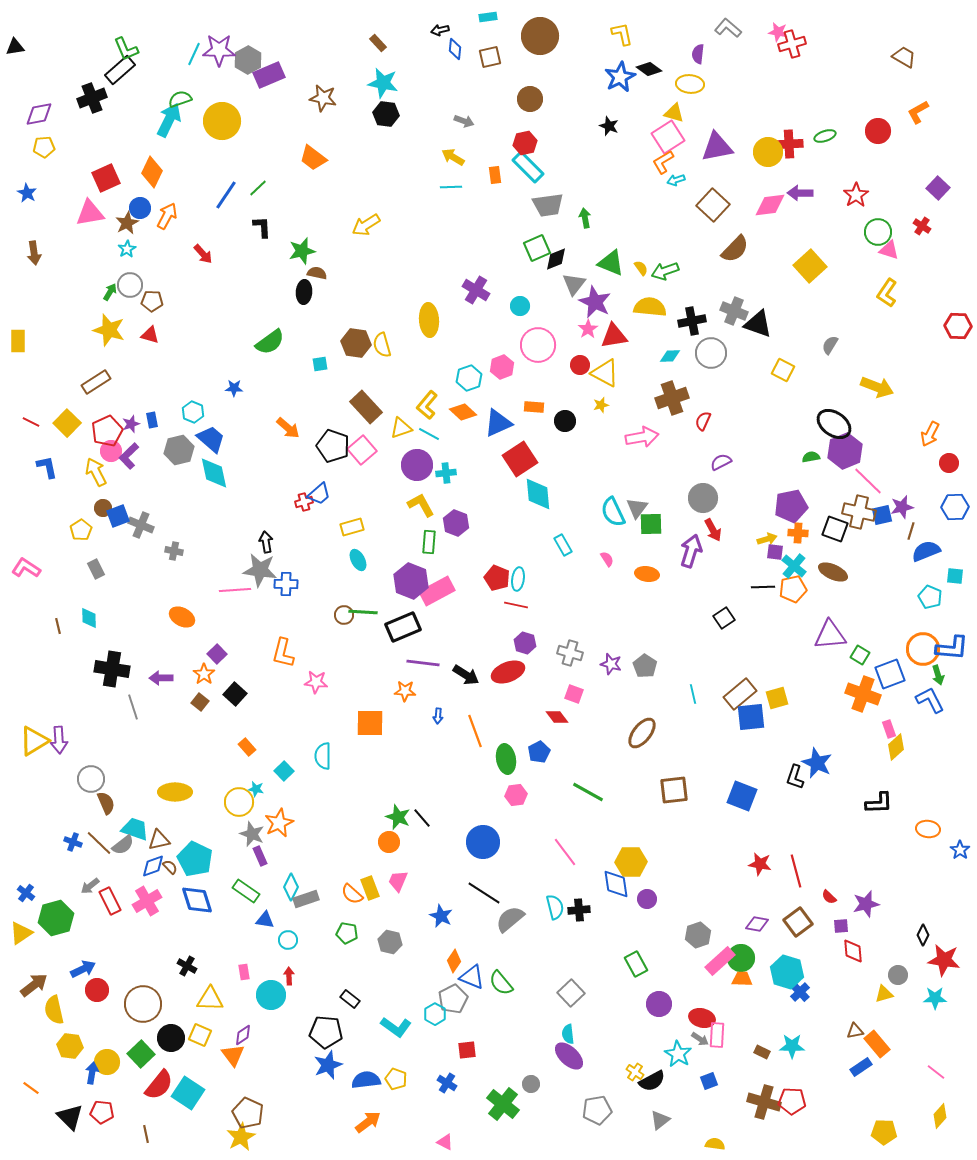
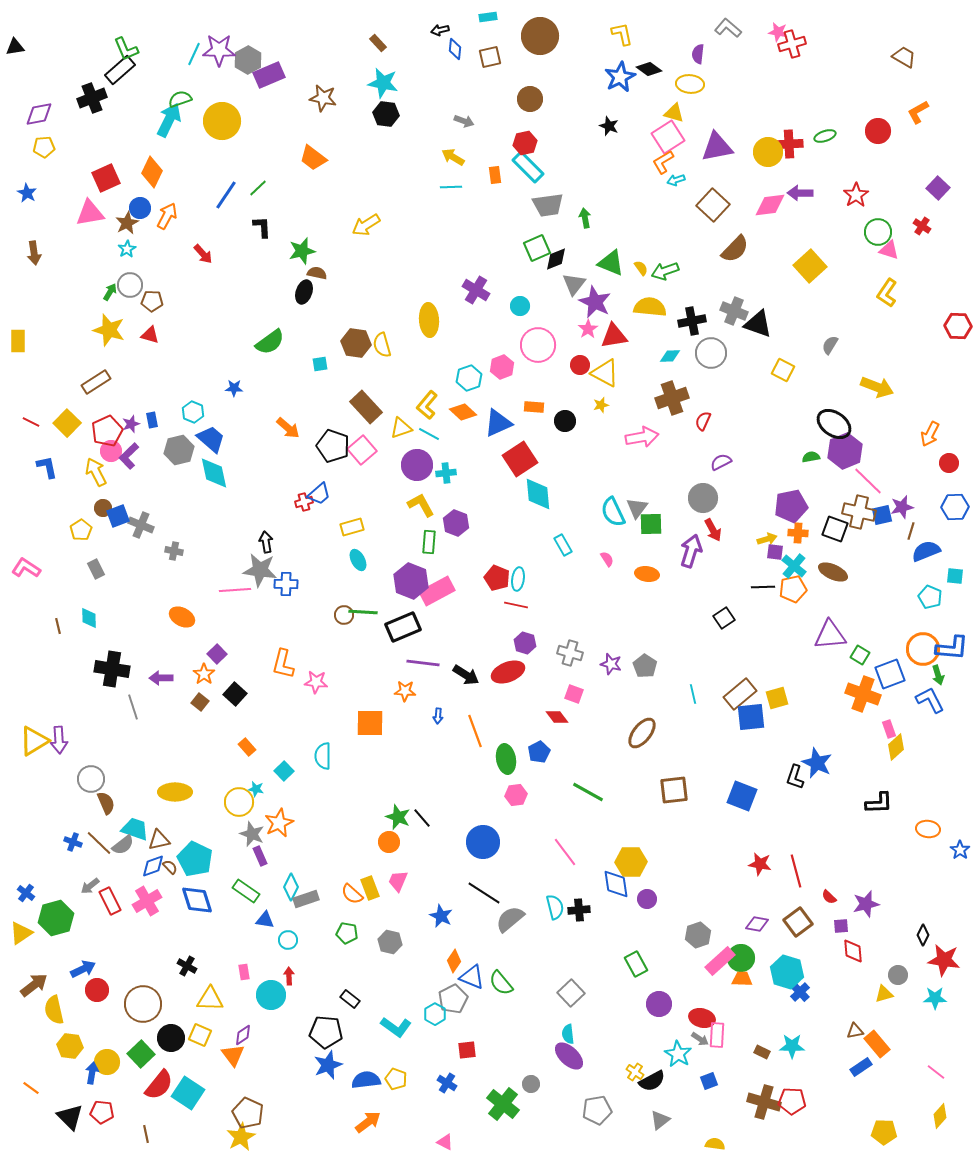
black ellipse at (304, 292): rotated 15 degrees clockwise
orange L-shape at (283, 653): moved 11 px down
